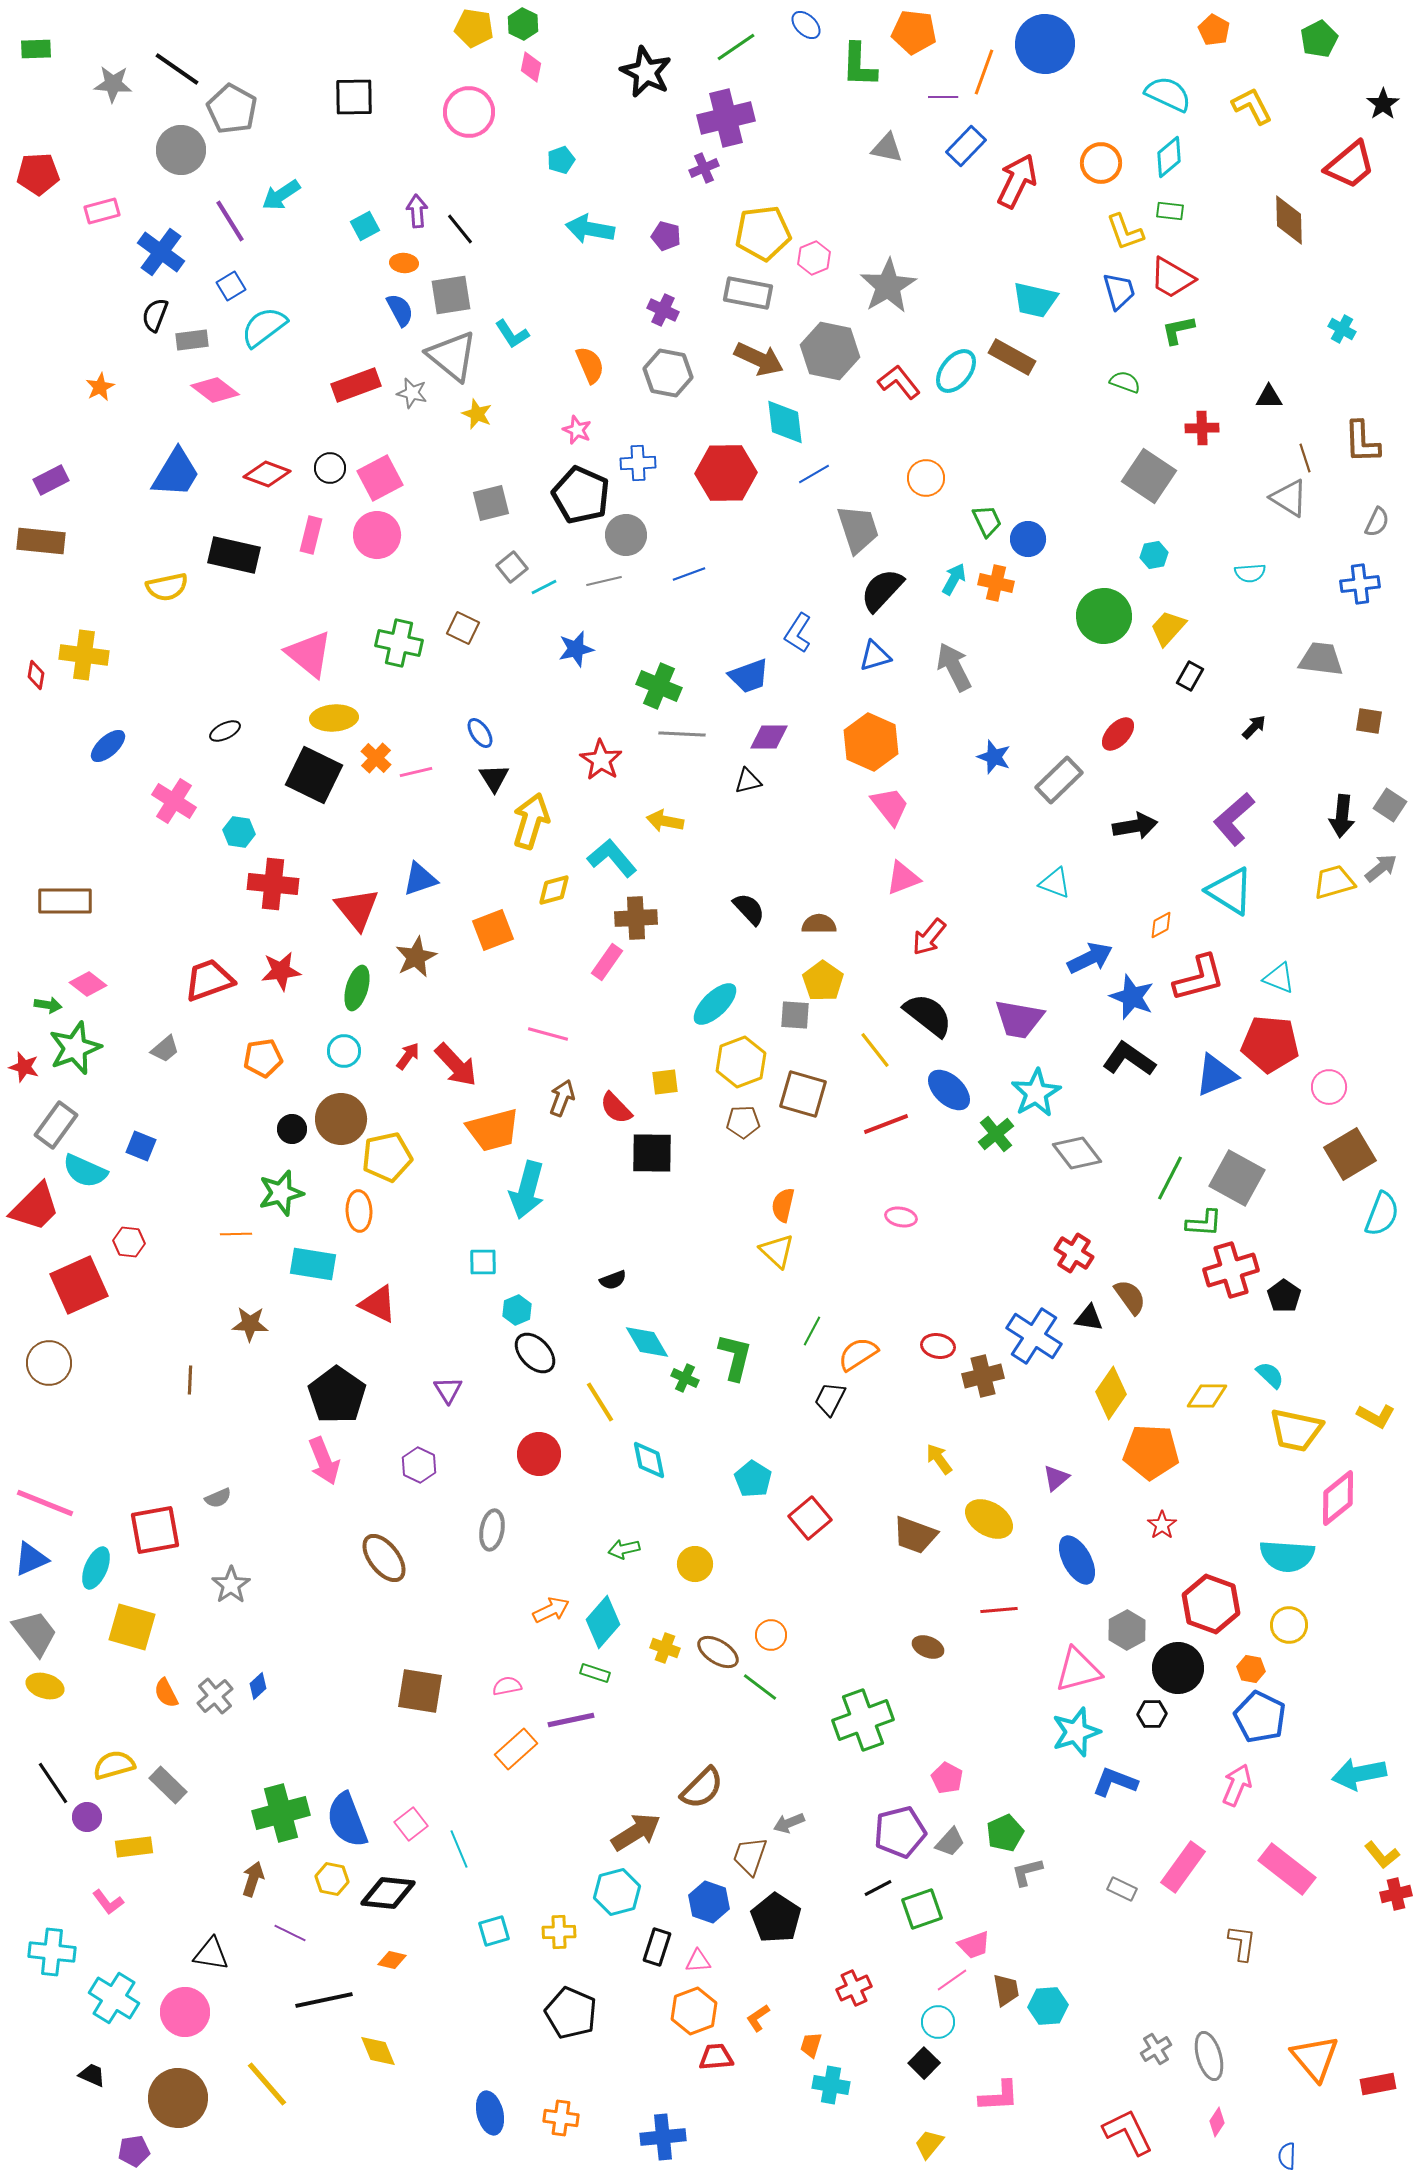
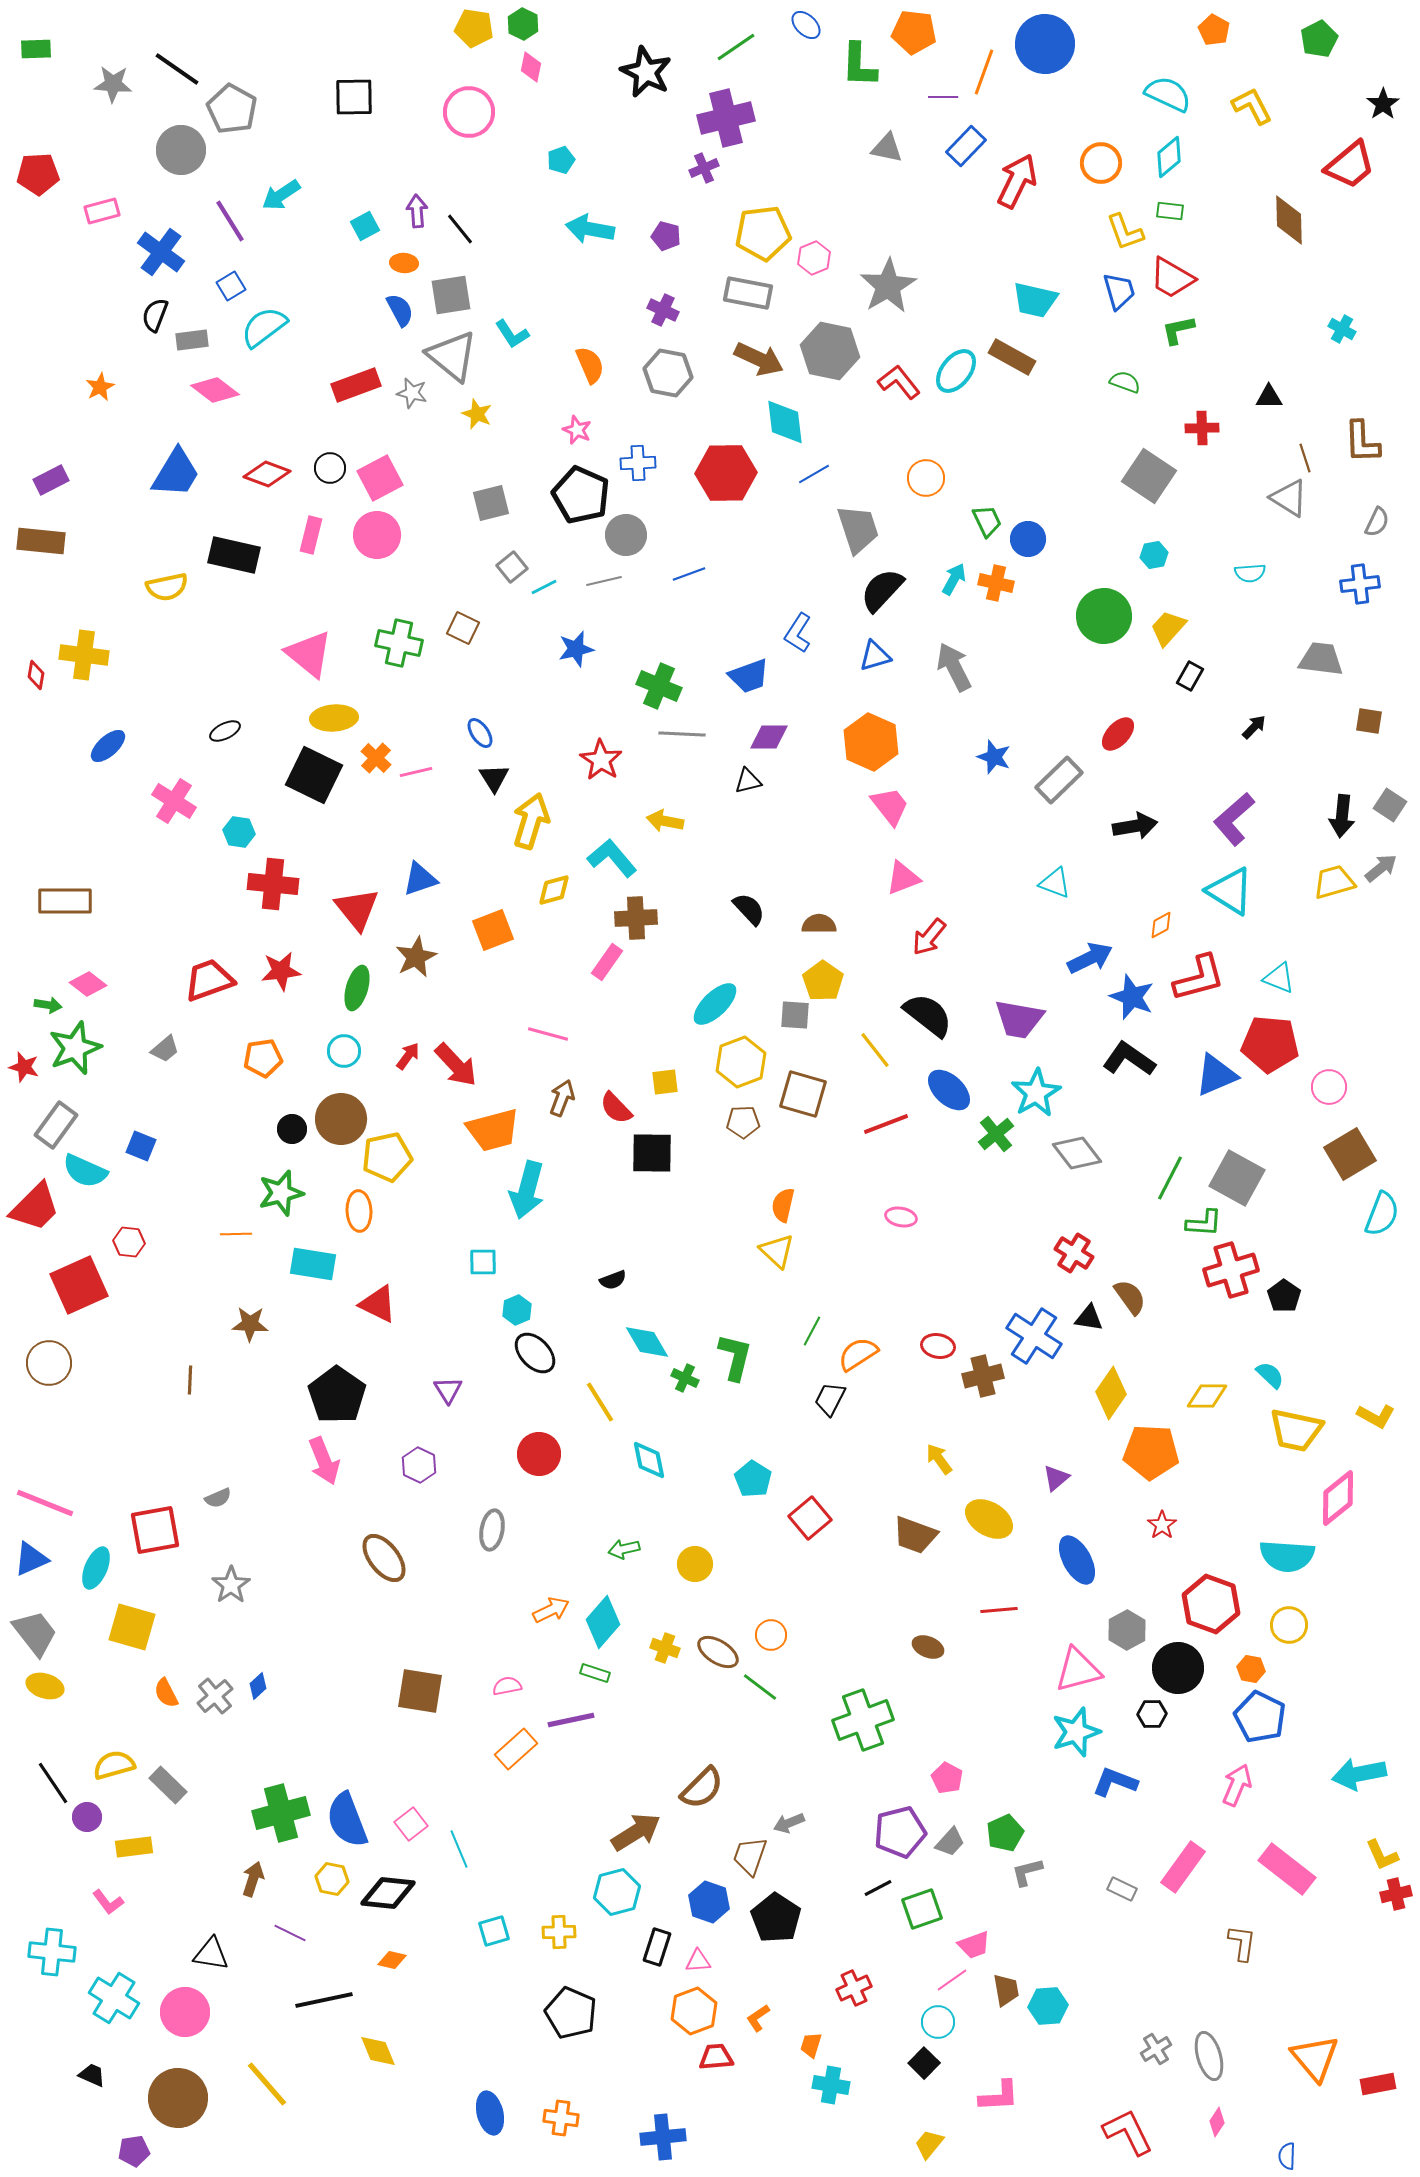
yellow L-shape at (1382, 1855): rotated 15 degrees clockwise
